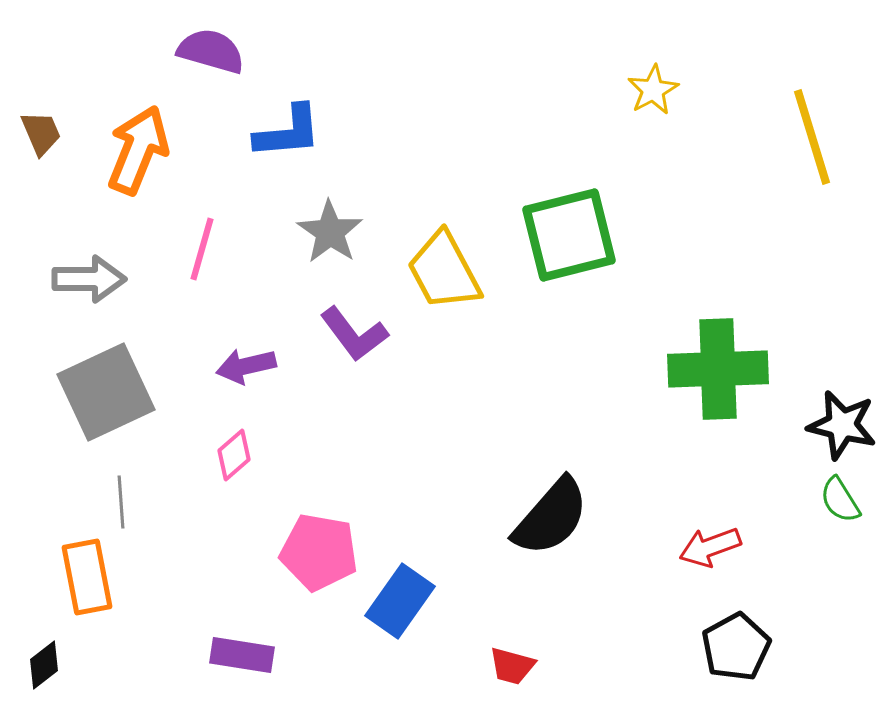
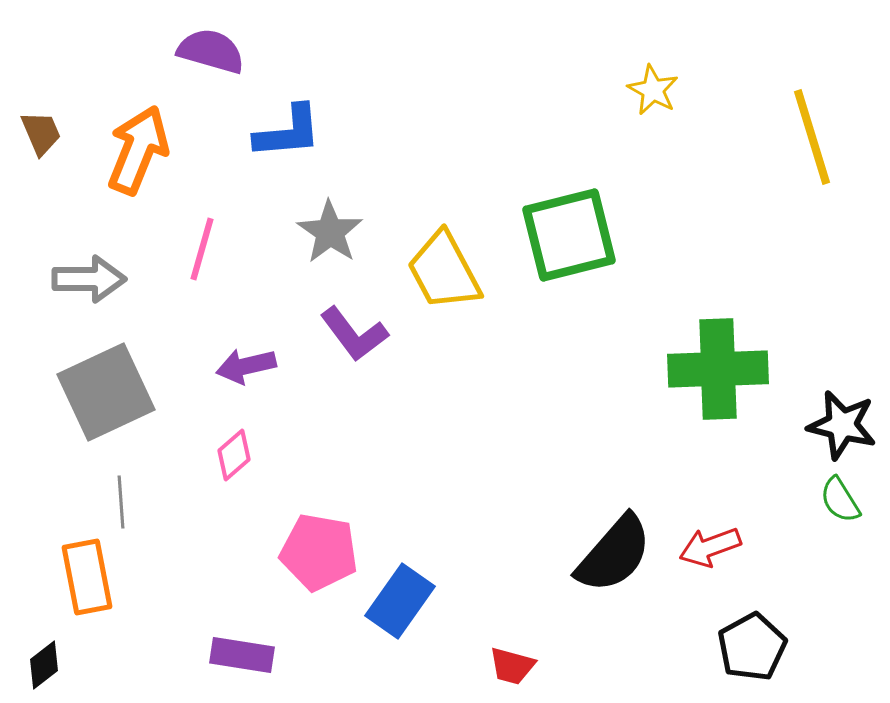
yellow star: rotated 15 degrees counterclockwise
black semicircle: moved 63 px right, 37 px down
black pentagon: moved 16 px right
